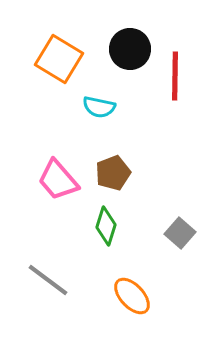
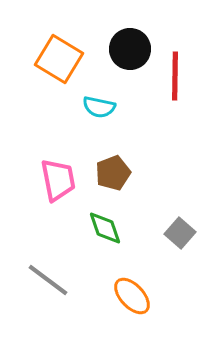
pink trapezoid: rotated 150 degrees counterclockwise
green diamond: moved 1 px left, 2 px down; rotated 36 degrees counterclockwise
